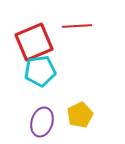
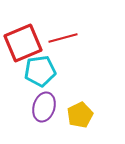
red line: moved 14 px left, 12 px down; rotated 12 degrees counterclockwise
red square: moved 11 px left, 1 px down
purple ellipse: moved 2 px right, 15 px up
